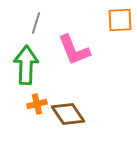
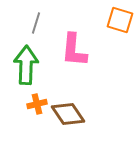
orange square: rotated 20 degrees clockwise
pink L-shape: rotated 27 degrees clockwise
